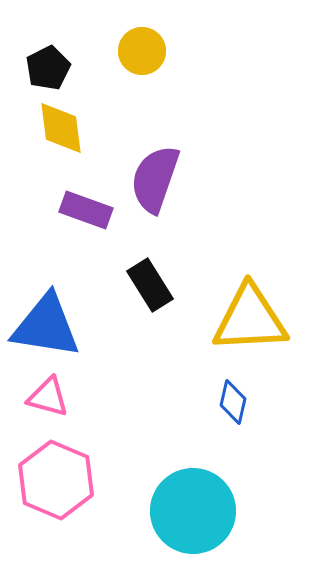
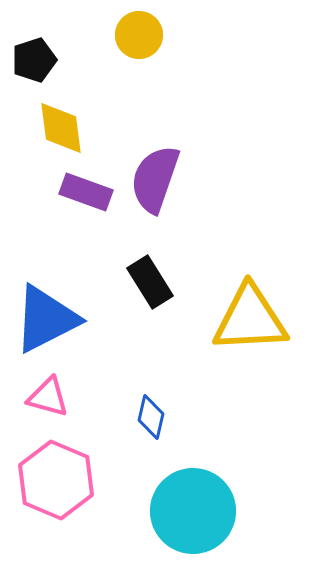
yellow circle: moved 3 px left, 16 px up
black pentagon: moved 14 px left, 8 px up; rotated 9 degrees clockwise
purple rectangle: moved 18 px up
black rectangle: moved 3 px up
blue triangle: moved 7 px up; rotated 36 degrees counterclockwise
blue diamond: moved 82 px left, 15 px down
